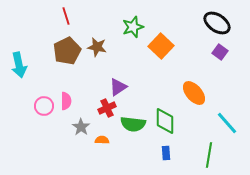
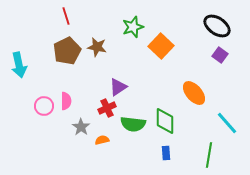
black ellipse: moved 3 px down
purple square: moved 3 px down
orange semicircle: rotated 16 degrees counterclockwise
